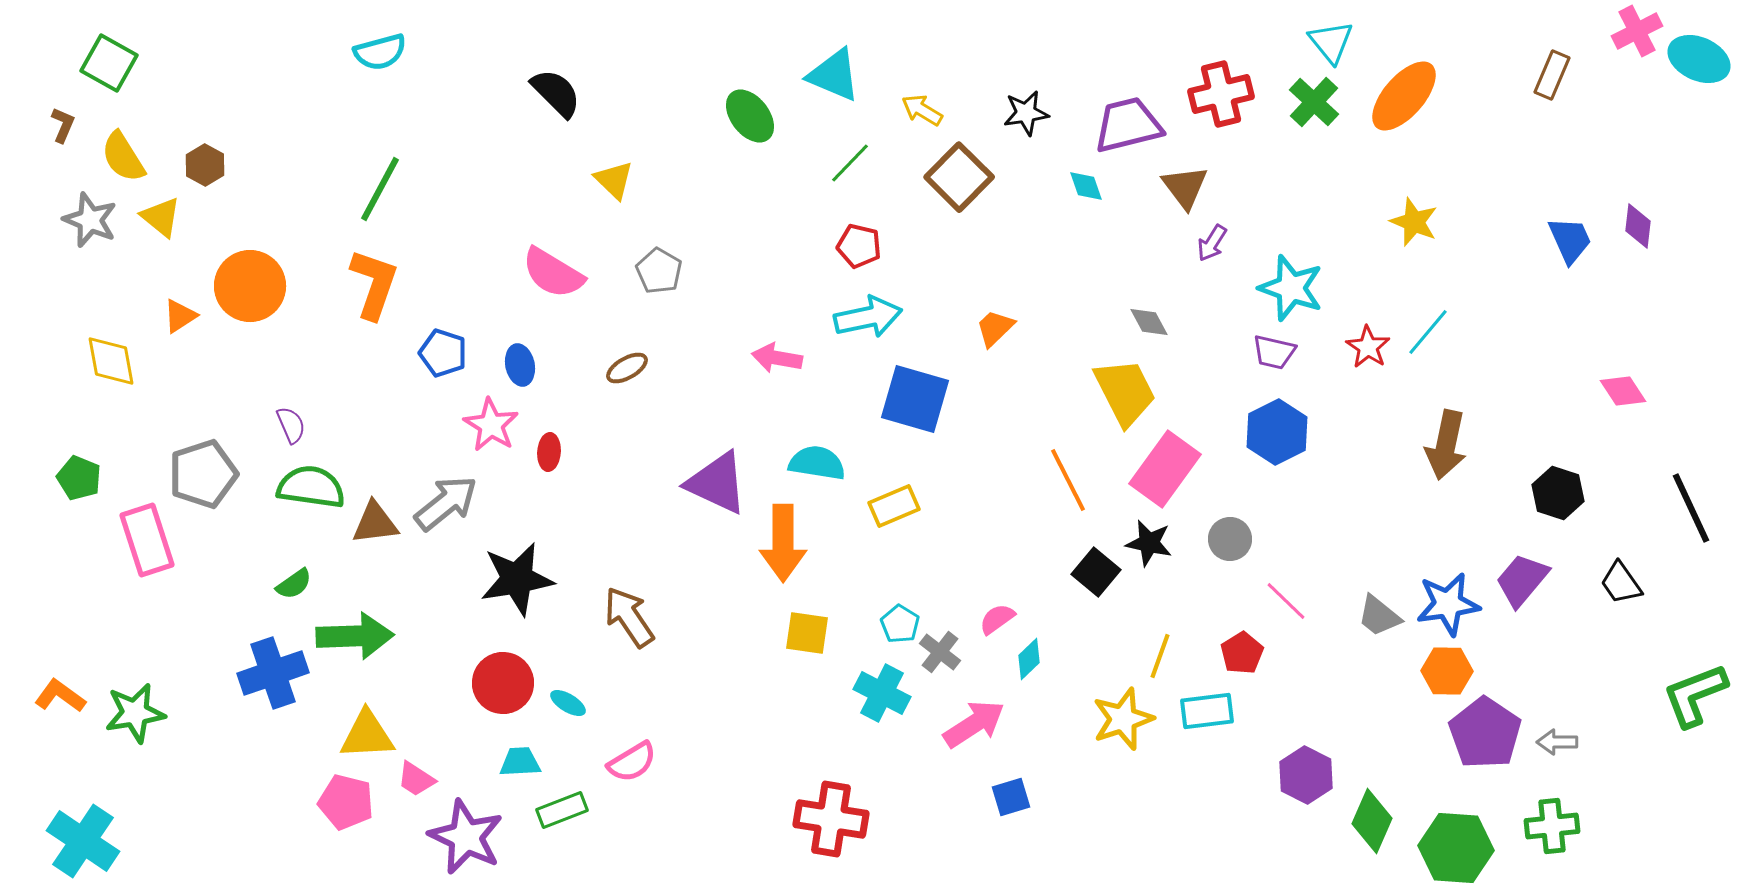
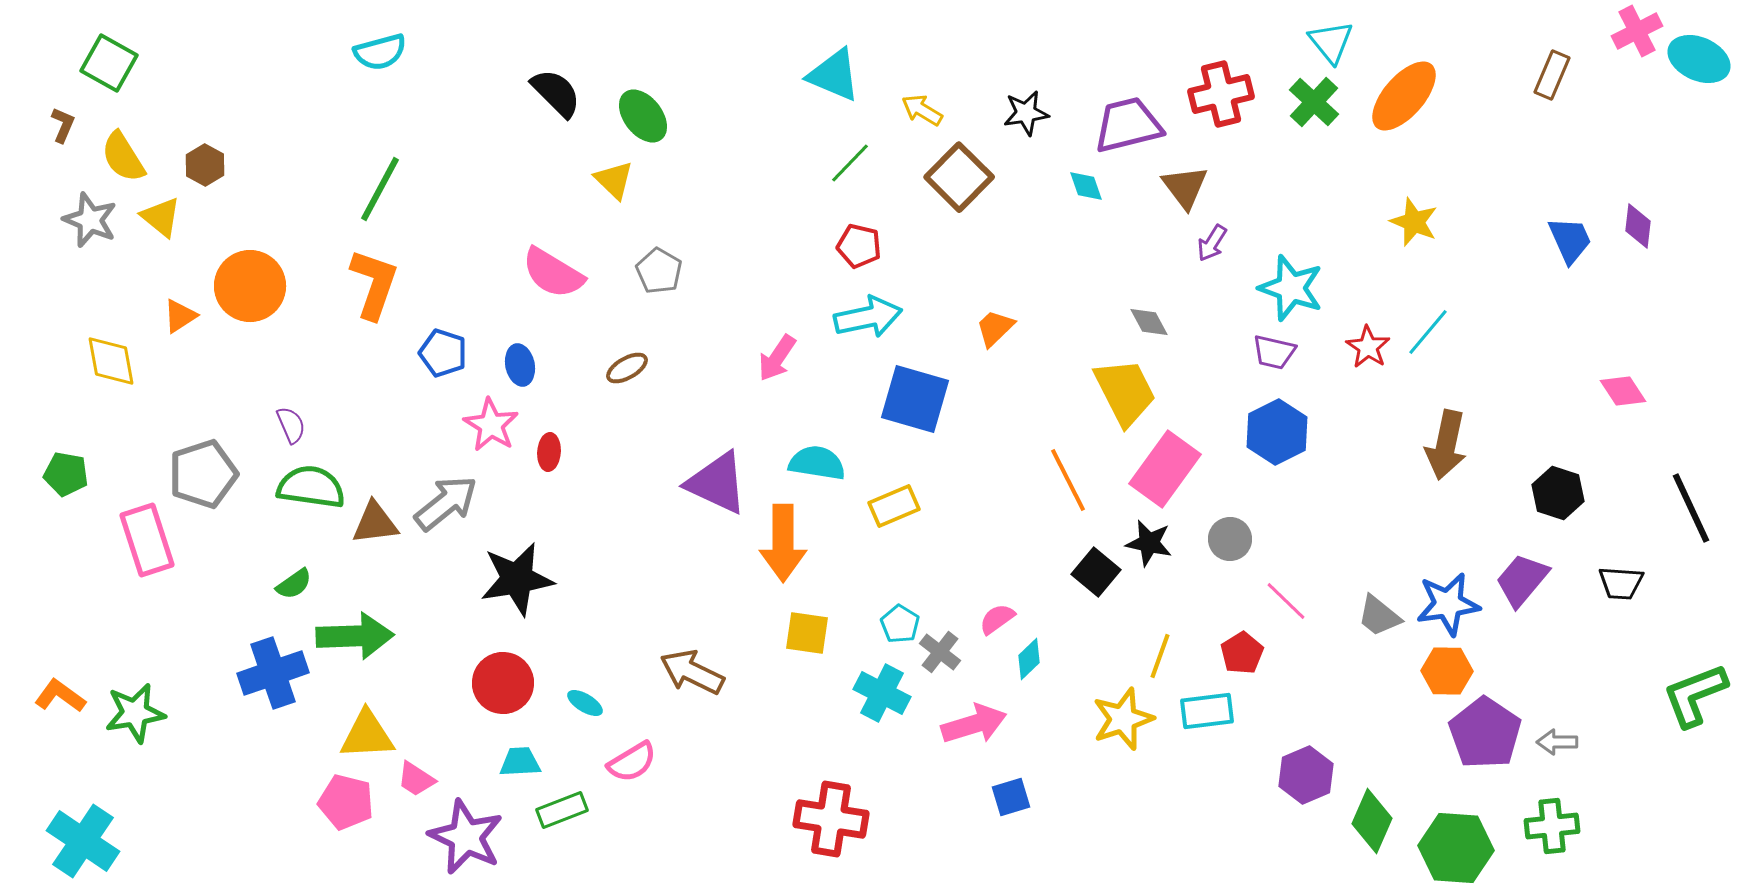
green ellipse at (750, 116): moved 107 px left
pink arrow at (777, 358): rotated 66 degrees counterclockwise
green pentagon at (79, 478): moved 13 px left, 4 px up; rotated 12 degrees counterclockwise
black trapezoid at (1621, 583): rotated 51 degrees counterclockwise
brown arrow at (629, 617): moved 63 px right, 55 px down; rotated 30 degrees counterclockwise
cyan ellipse at (568, 703): moved 17 px right
pink arrow at (974, 724): rotated 16 degrees clockwise
purple hexagon at (1306, 775): rotated 10 degrees clockwise
